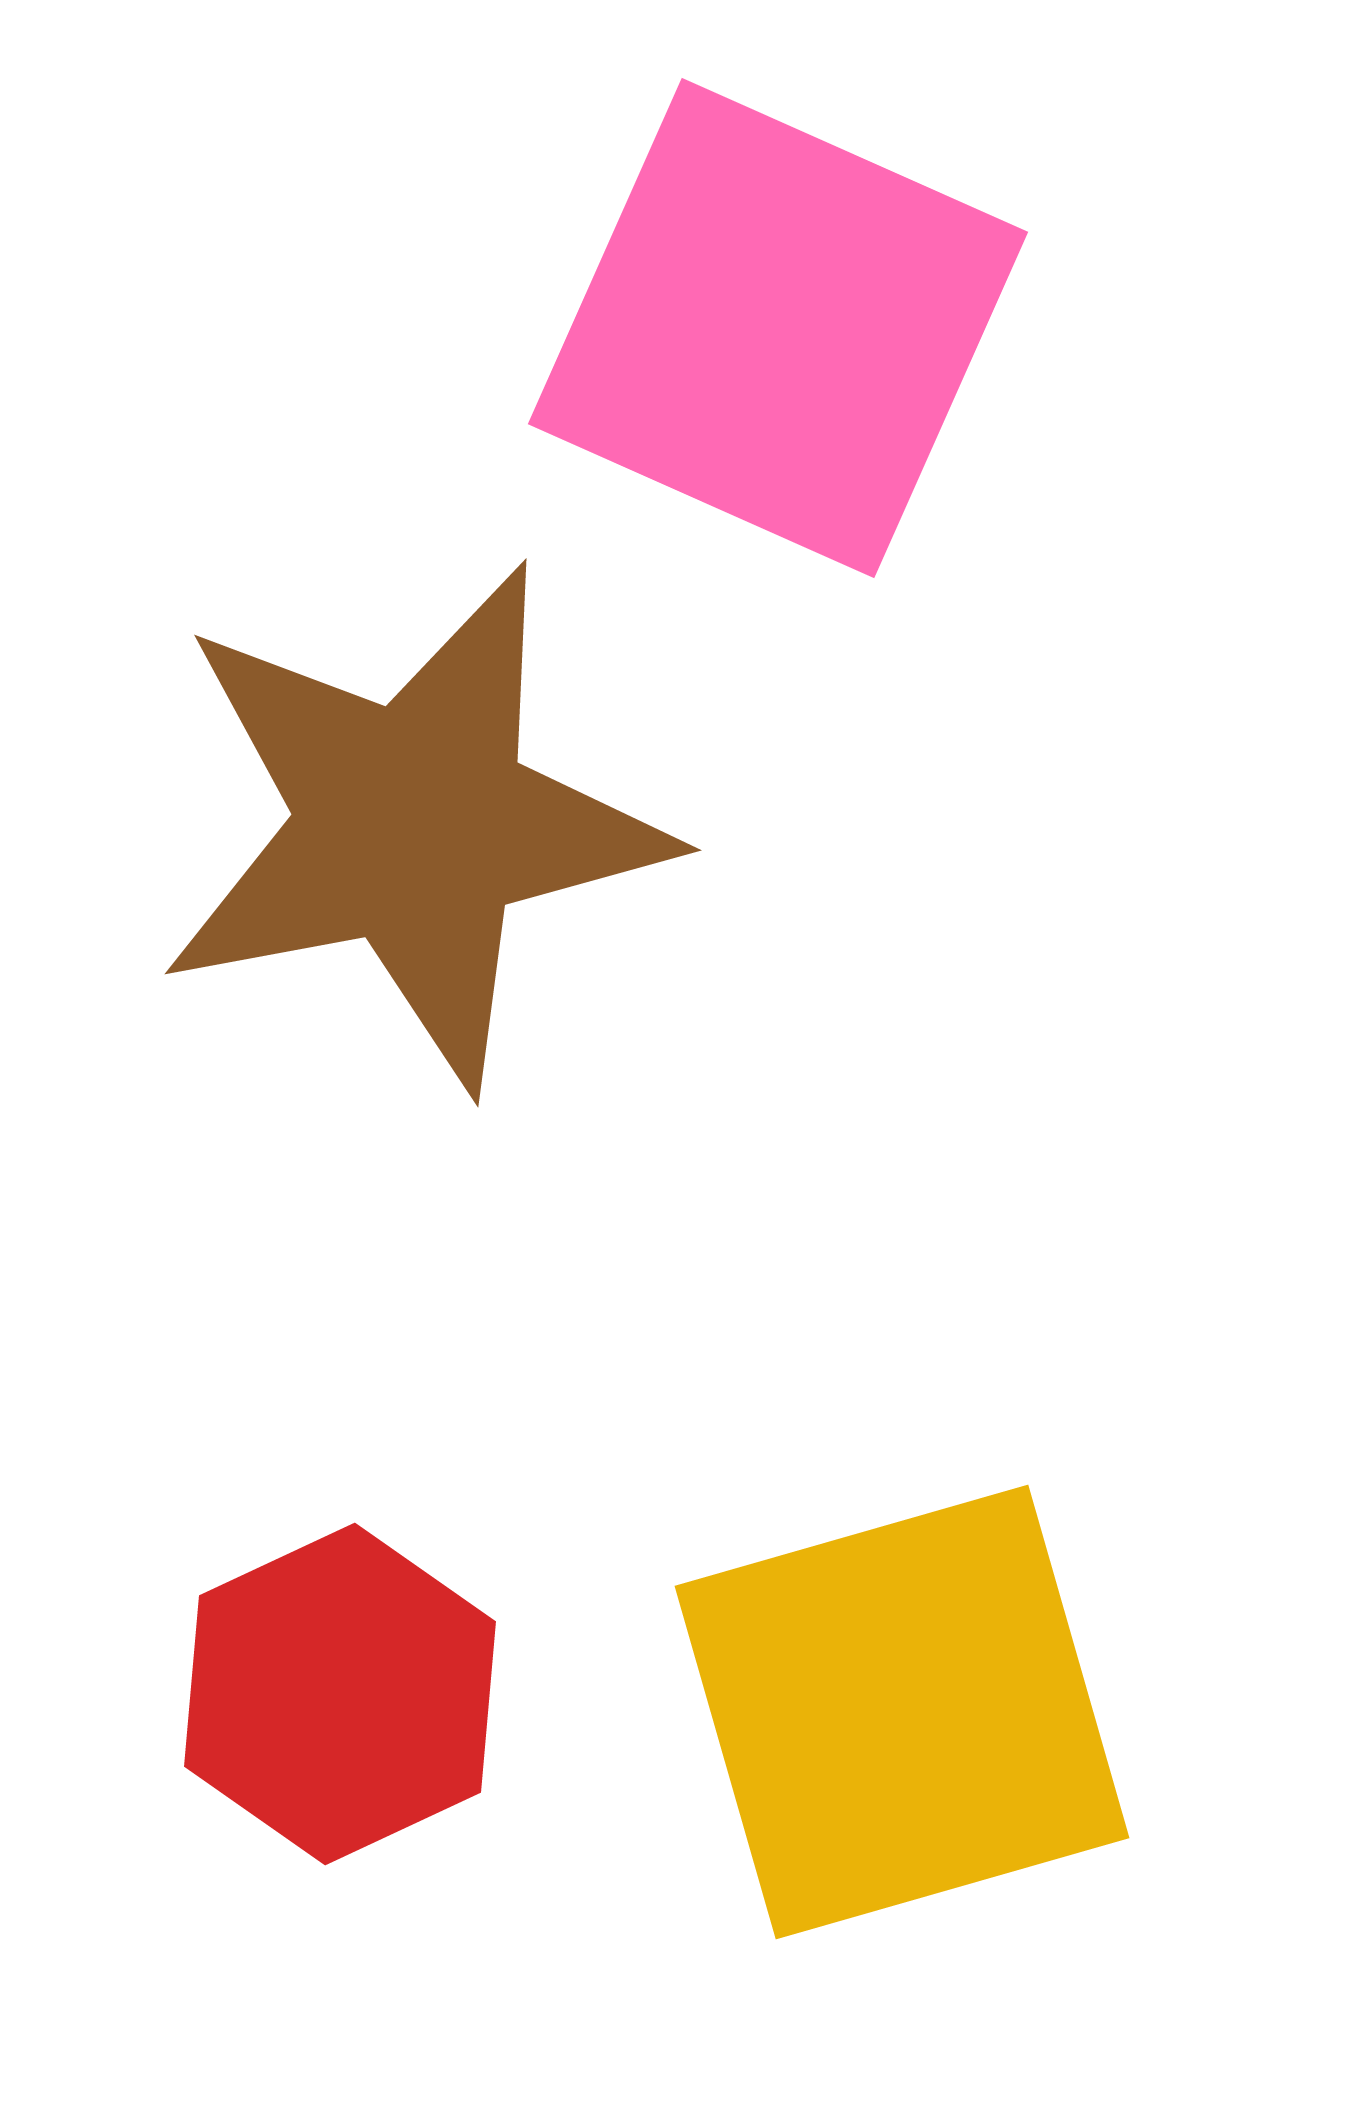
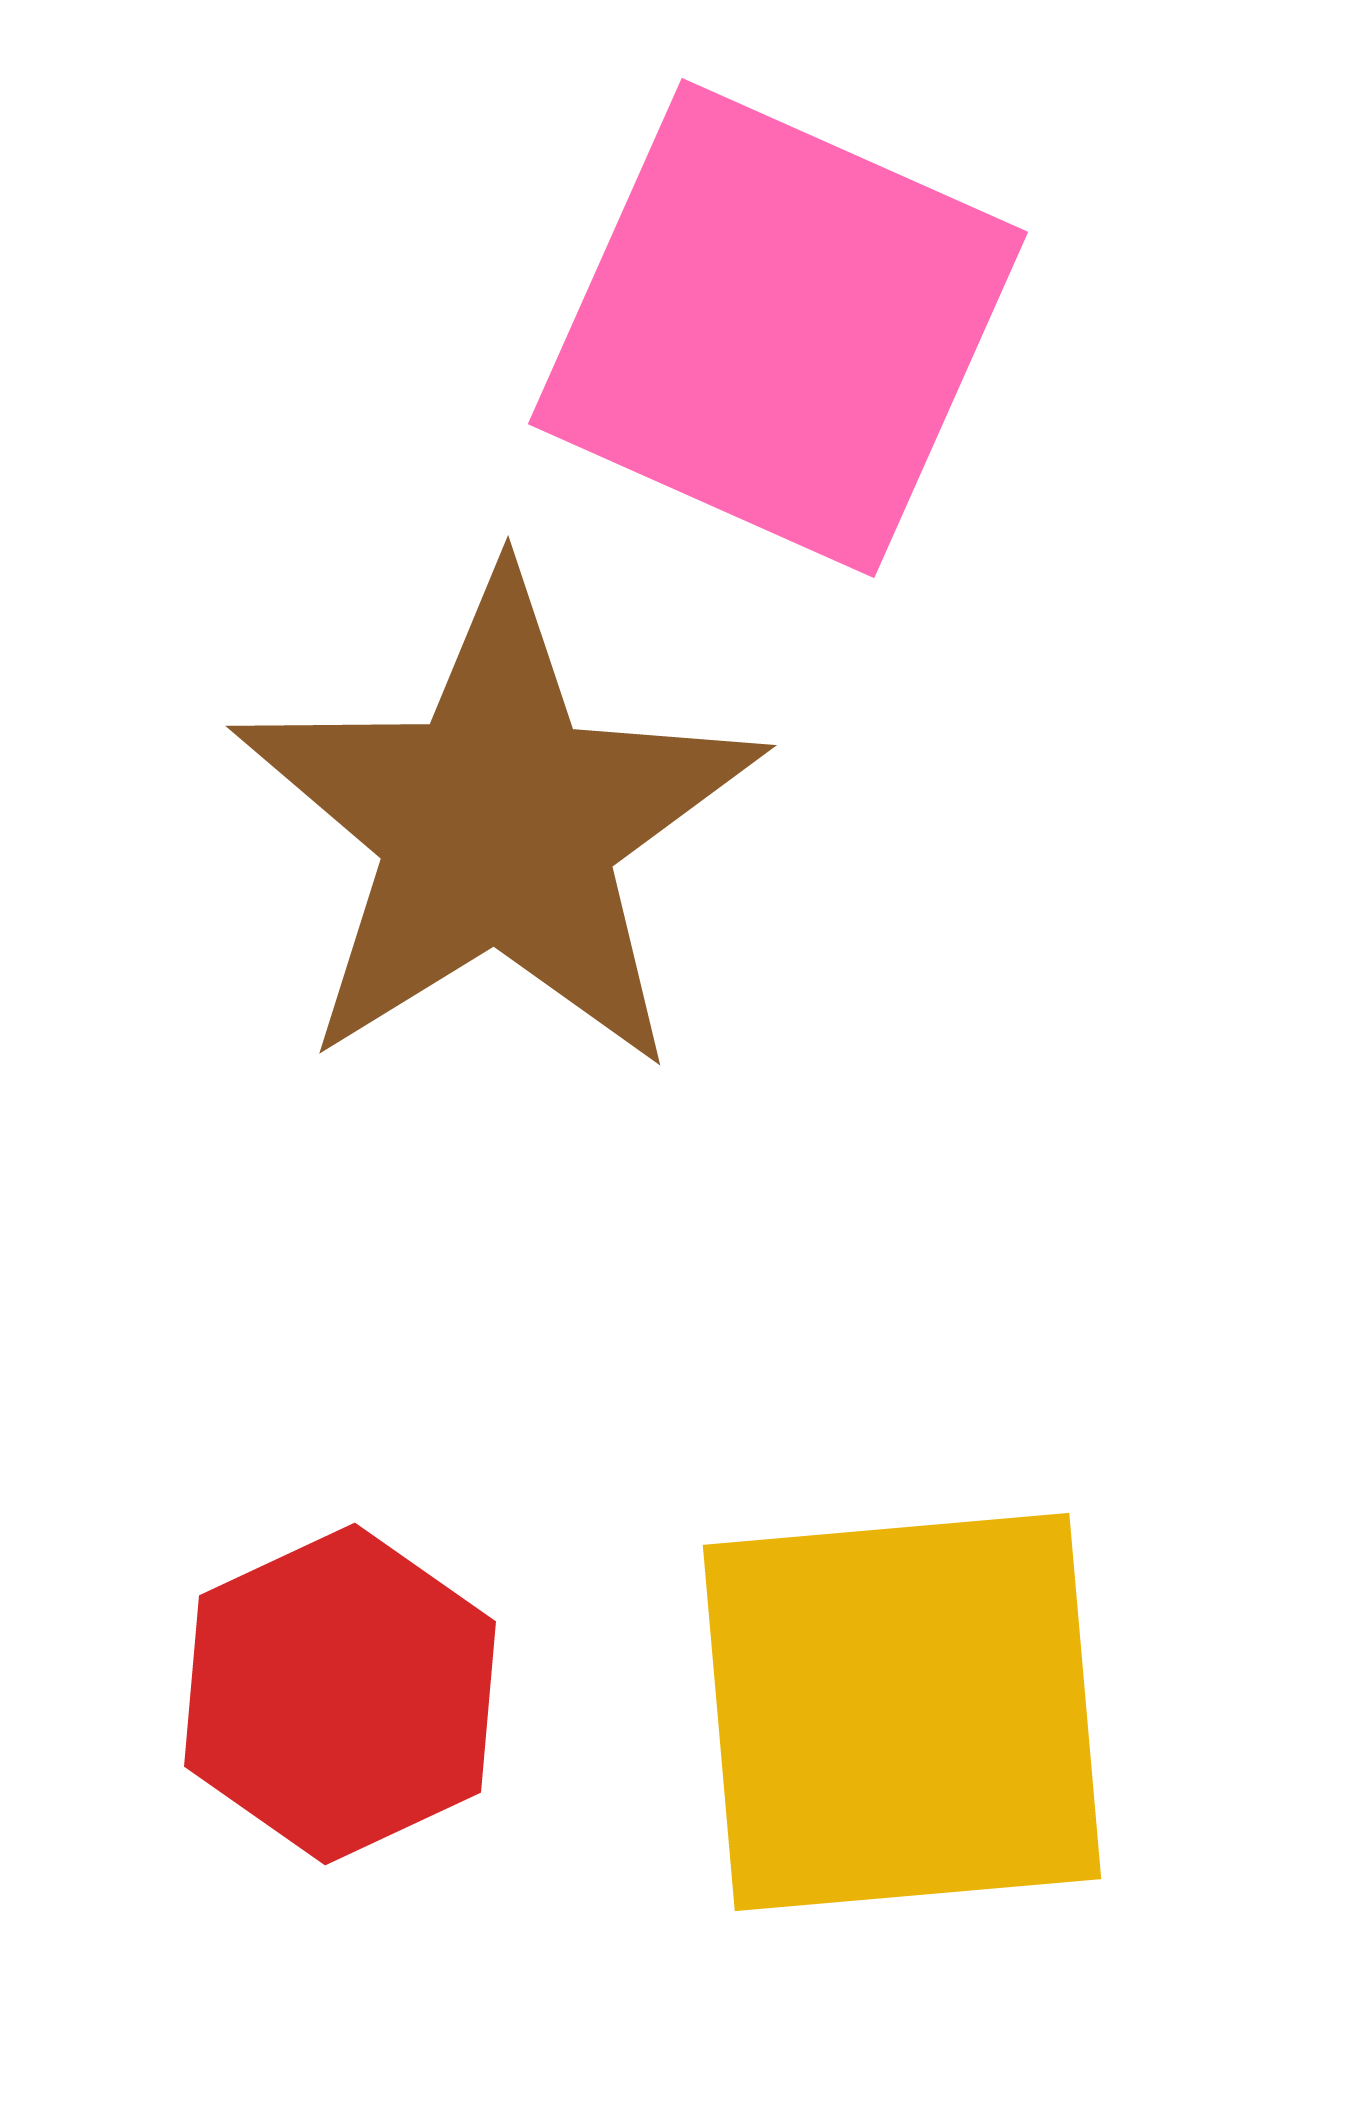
brown star: moved 85 px right; rotated 21 degrees counterclockwise
yellow square: rotated 11 degrees clockwise
